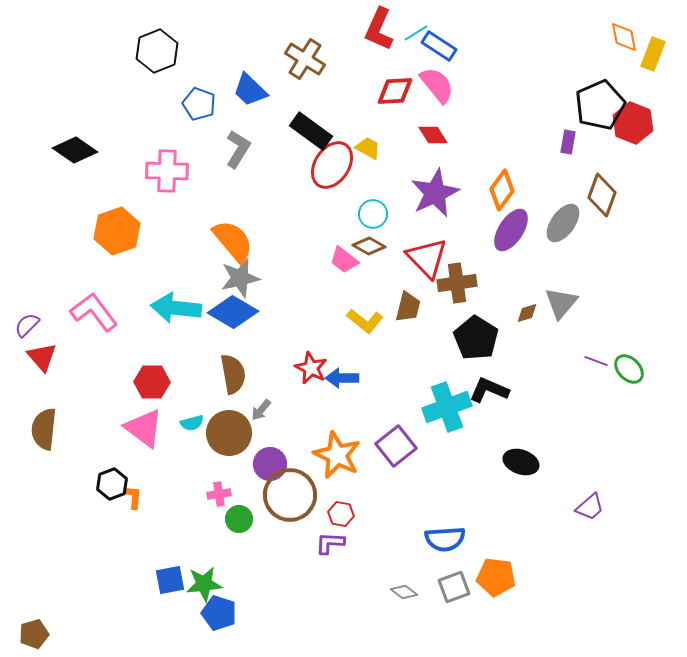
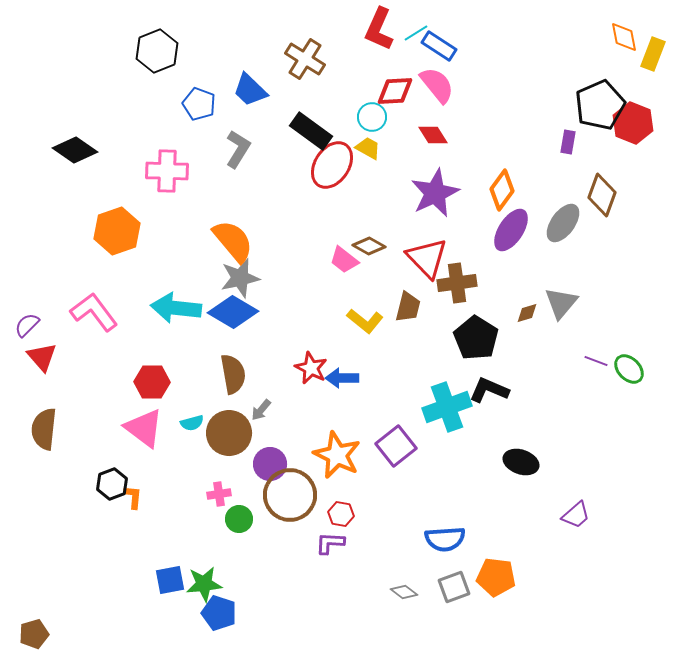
cyan circle at (373, 214): moved 1 px left, 97 px up
purple trapezoid at (590, 507): moved 14 px left, 8 px down
